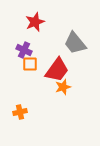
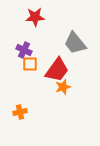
red star: moved 5 px up; rotated 18 degrees clockwise
